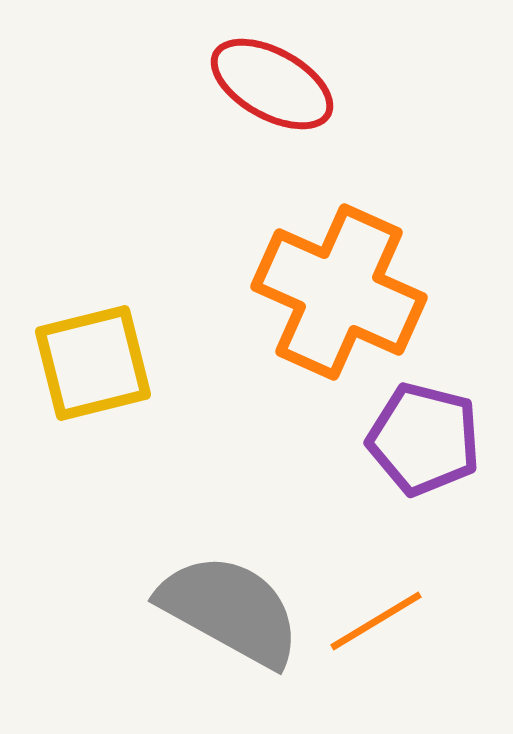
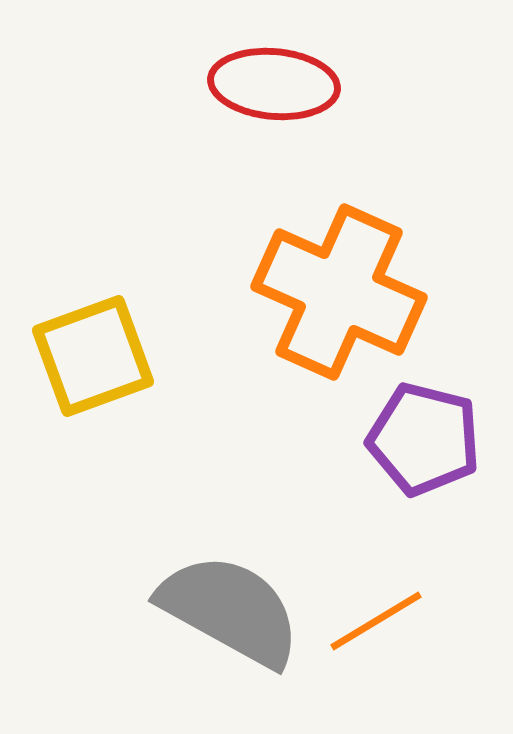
red ellipse: moved 2 px right; rotated 24 degrees counterclockwise
yellow square: moved 7 px up; rotated 6 degrees counterclockwise
